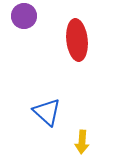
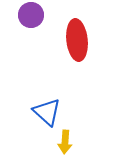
purple circle: moved 7 px right, 1 px up
yellow arrow: moved 17 px left
